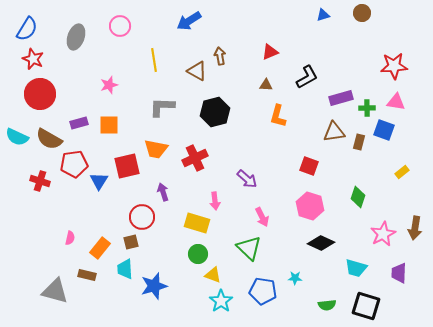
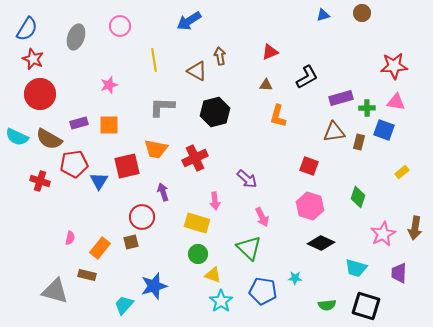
cyan trapezoid at (125, 269): moved 1 px left, 36 px down; rotated 45 degrees clockwise
